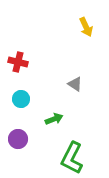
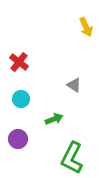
red cross: moved 1 px right; rotated 24 degrees clockwise
gray triangle: moved 1 px left, 1 px down
